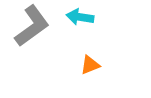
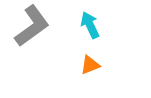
cyan arrow: moved 10 px right, 8 px down; rotated 56 degrees clockwise
